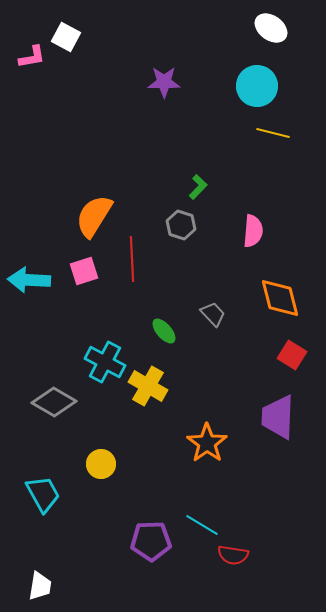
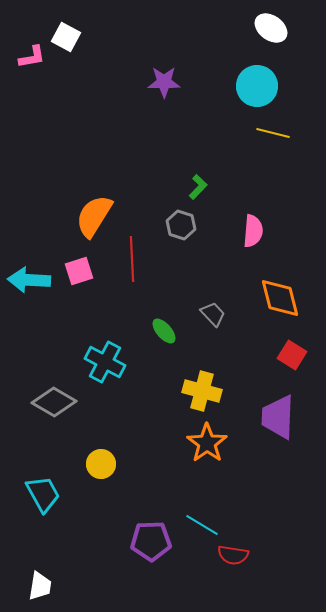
pink square: moved 5 px left
yellow cross: moved 54 px right, 5 px down; rotated 15 degrees counterclockwise
